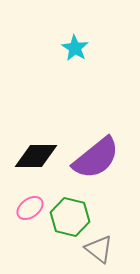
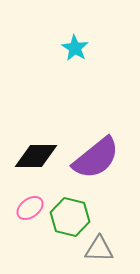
gray triangle: rotated 36 degrees counterclockwise
